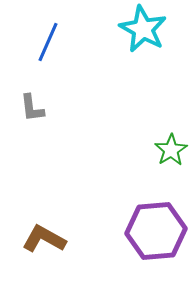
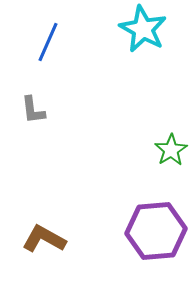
gray L-shape: moved 1 px right, 2 px down
